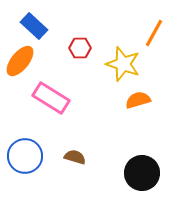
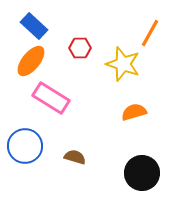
orange line: moved 4 px left
orange ellipse: moved 11 px right
orange semicircle: moved 4 px left, 12 px down
blue circle: moved 10 px up
